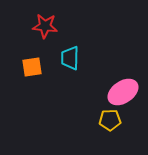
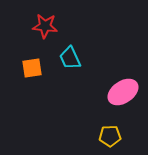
cyan trapezoid: rotated 25 degrees counterclockwise
orange square: moved 1 px down
yellow pentagon: moved 16 px down
